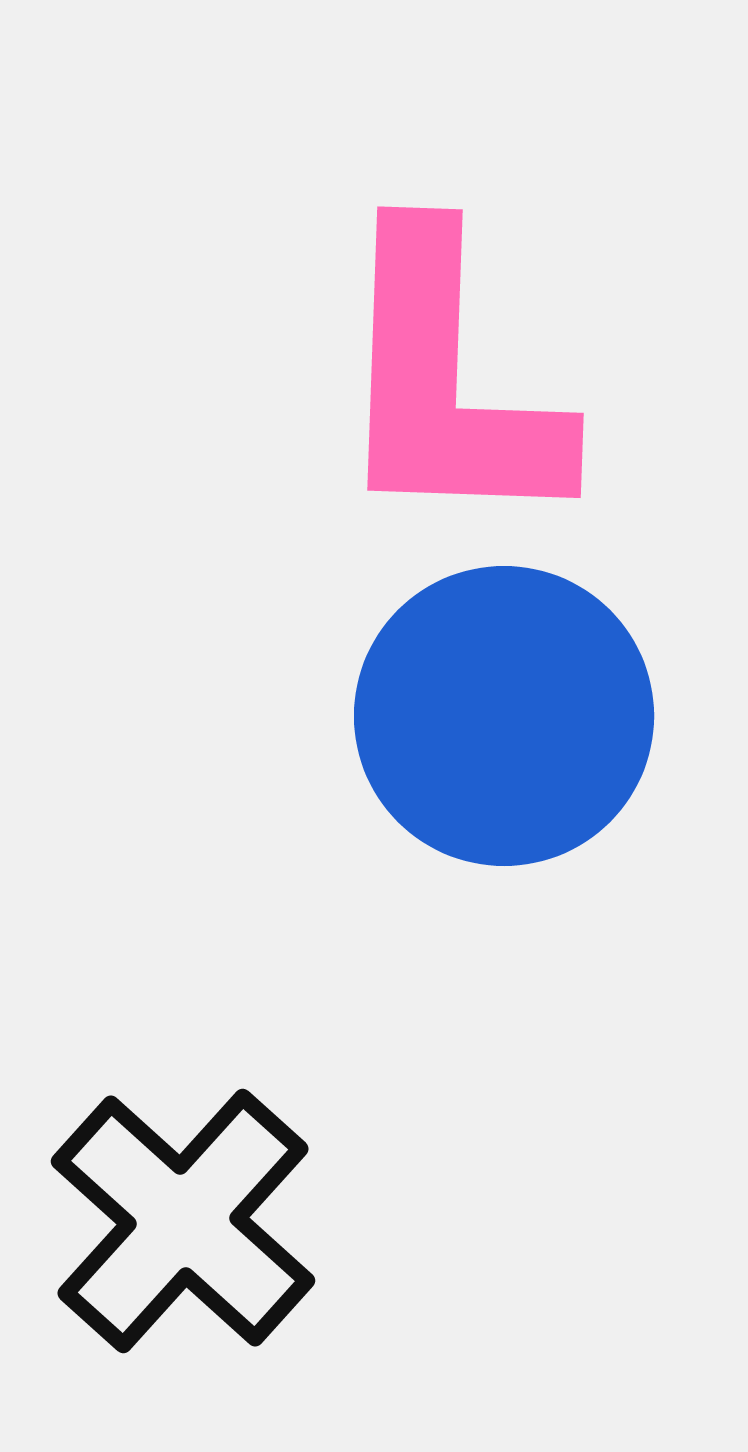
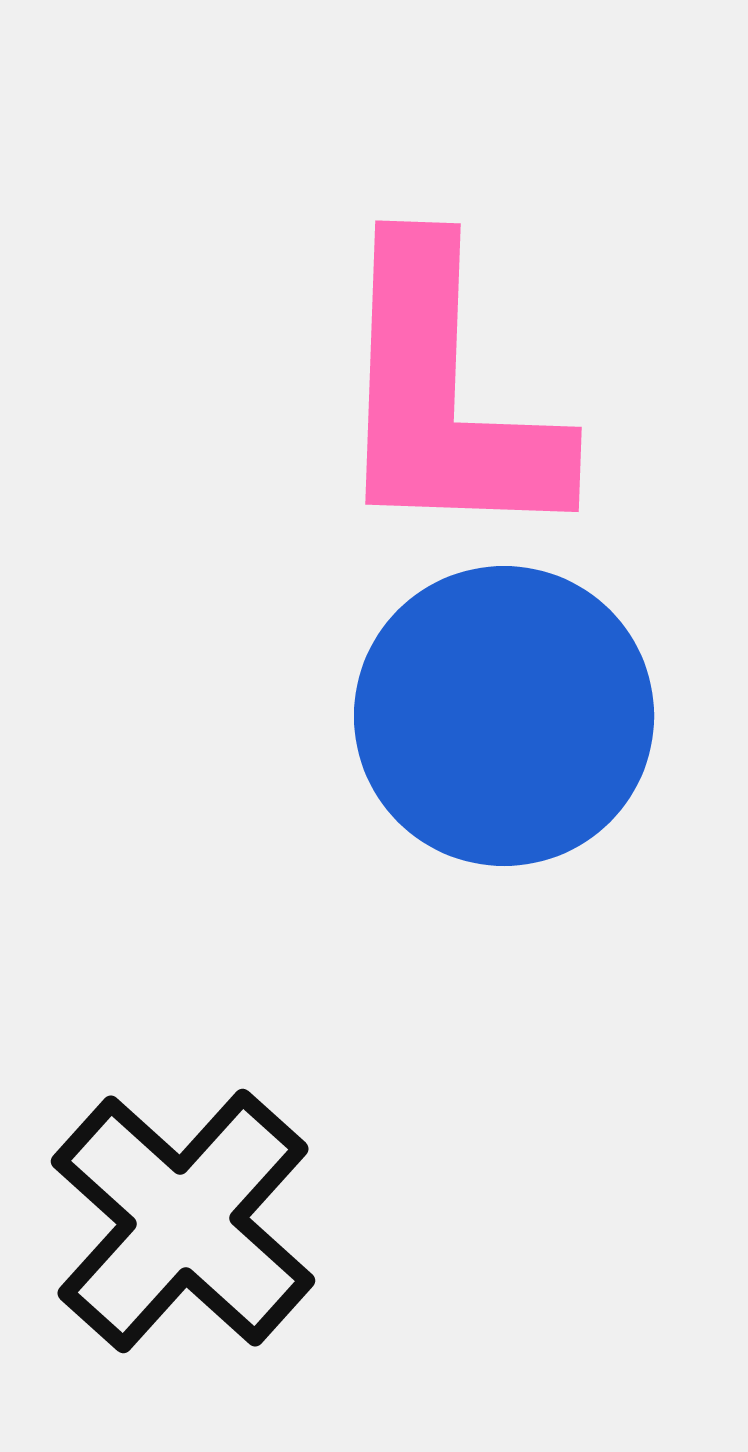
pink L-shape: moved 2 px left, 14 px down
